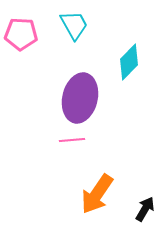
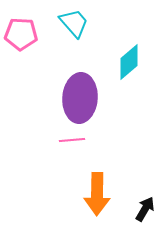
cyan trapezoid: moved 2 px up; rotated 12 degrees counterclockwise
cyan diamond: rotated 6 degrees clockwise
purple ellipse: rotated 9 degrees counterclockwise
orange arrow: rotated 33 degrees counterclockwise
